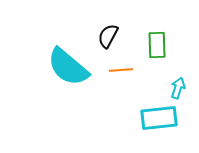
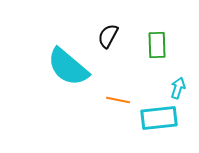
orange line: moved 3 px left, 30 px down; rotated 15 degrees clockwise
